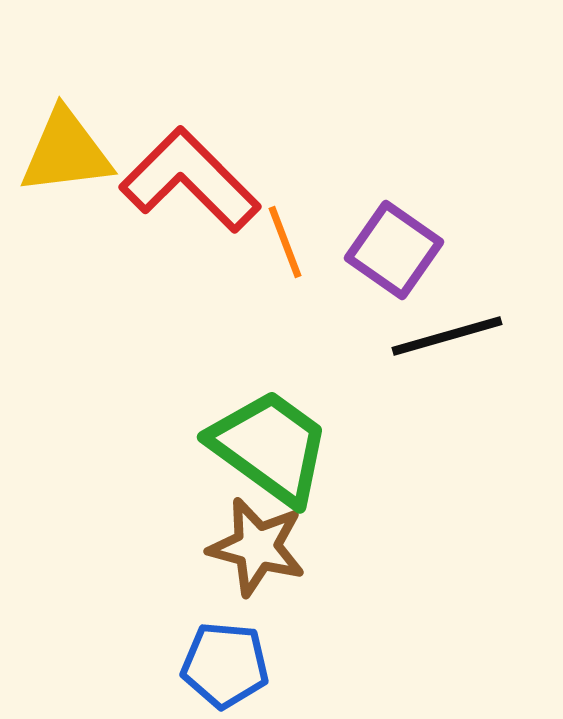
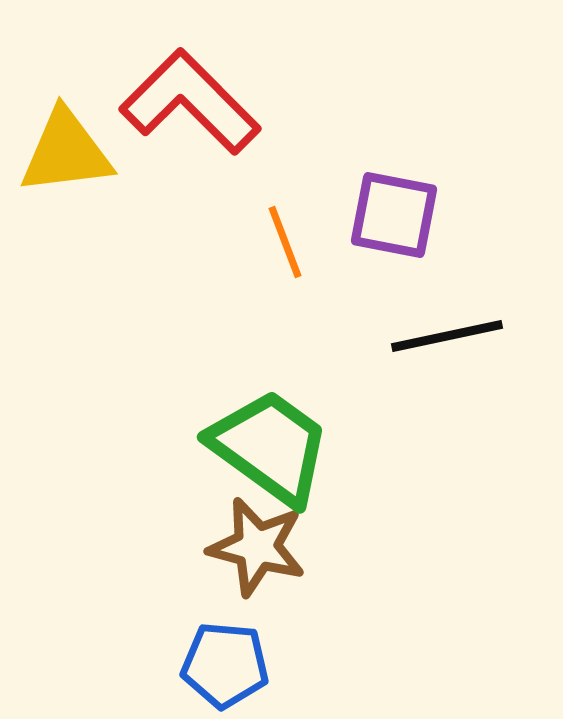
red L-shape: moved 78 px up
purple square: moved 35 px up; rotated 24 degrees counterclockwise
black line: rotated 4 degrees clockwise
